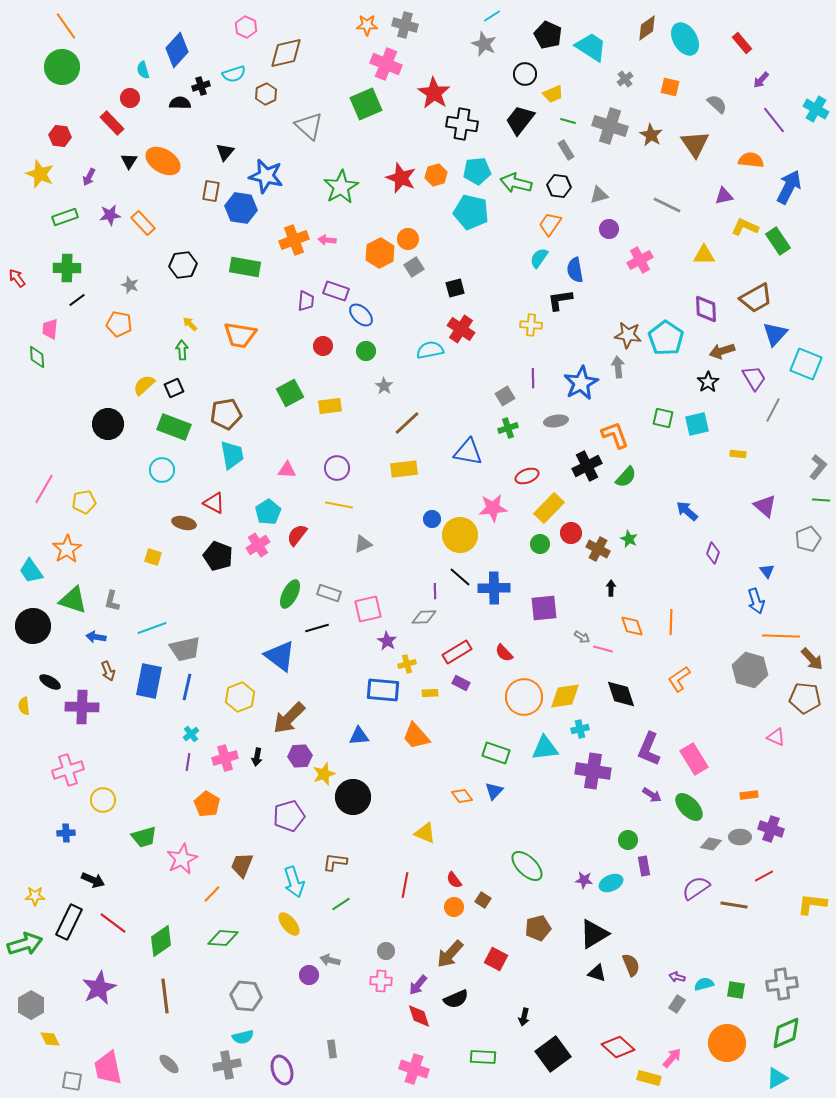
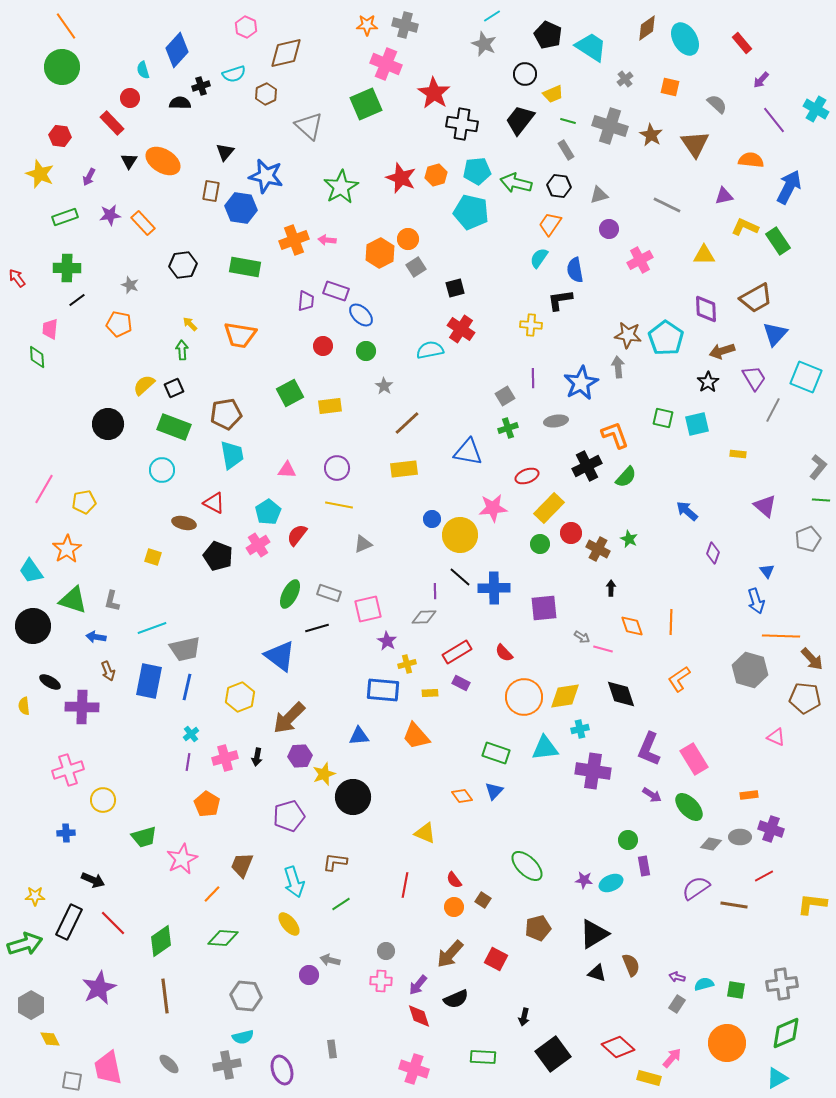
gray square at (414, 267): moved 2 px right
cyan square at (806, 364): moved 13 px down
red line at (113, 923): rotated 8 degrees clockwise
